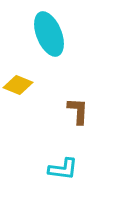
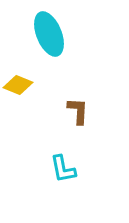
cyan L-shape: rotated 72 degrees clockwise
